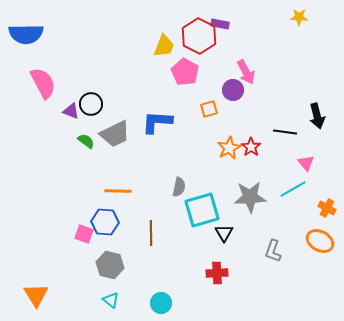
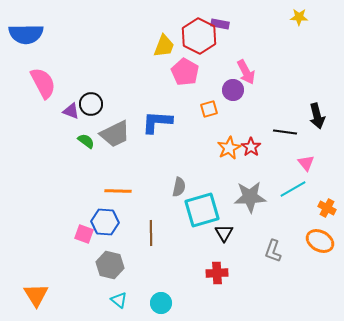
cyan triangle: moved 8 px right
